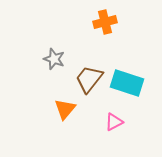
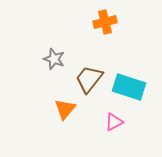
cyan rectangle: moved 2 px right, 4 px down
